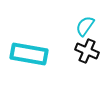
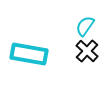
black cross: rotated 20 degrees clockwise
